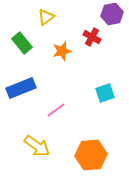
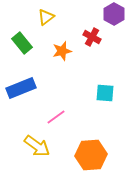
purple hexagon: moved 2 px right; rotated 20 degrees counterclockwise
cyan square: rotated 24 degrees clockwise
pink line: moved 7 px down
